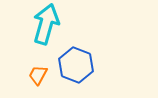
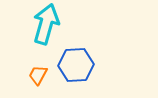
blue hexagon: rotated 24 degrees counterclockwise
